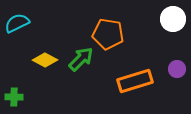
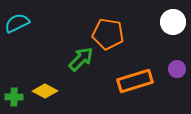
white circle: moved 3 px down
yellow diamond: moved 31 px down
